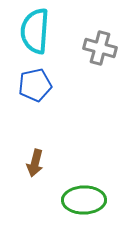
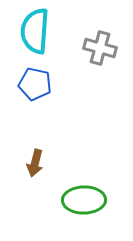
blue pentagon: moved 1 px up; rotated 24 degrees clockwise
